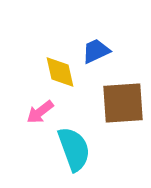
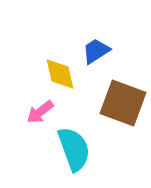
blue trapezoid: rotated 8 degrees counterclockwise
yellow diamond: moved 2 px down
brown square: rotated 24 degrees clockwise
